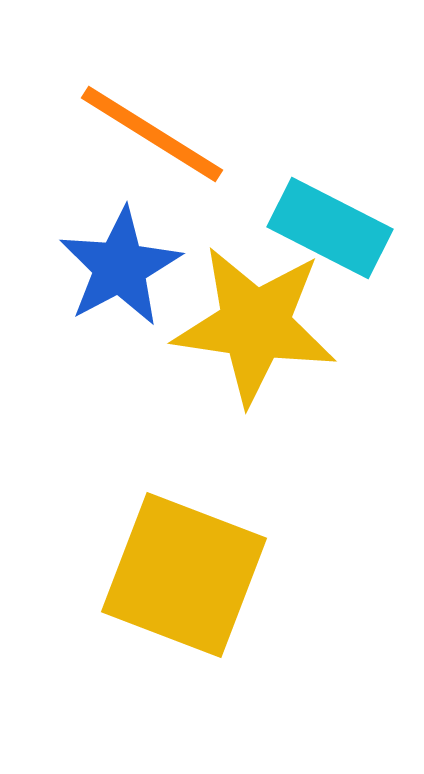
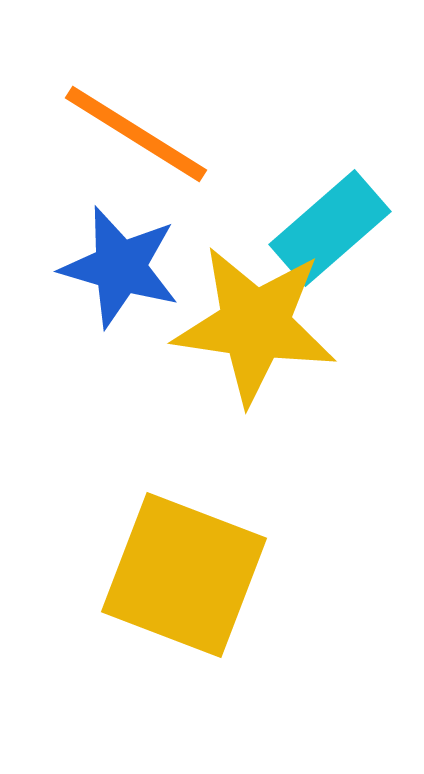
orange line: moved 16 px left
cyan rectangle: rotated 68 degrees counterclockwise
blue star: rotated 28 degrees counterclockwise
